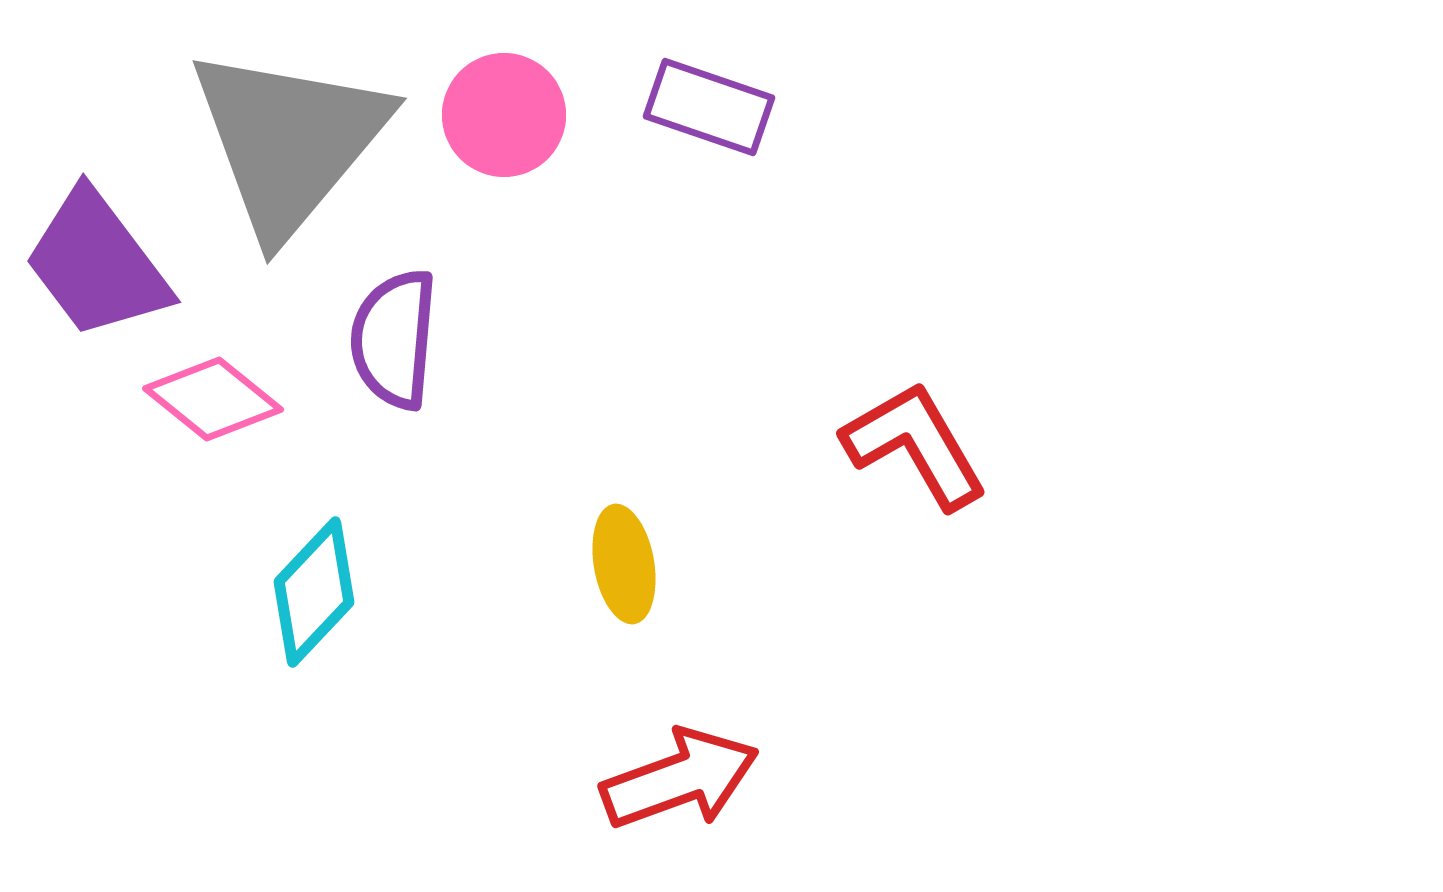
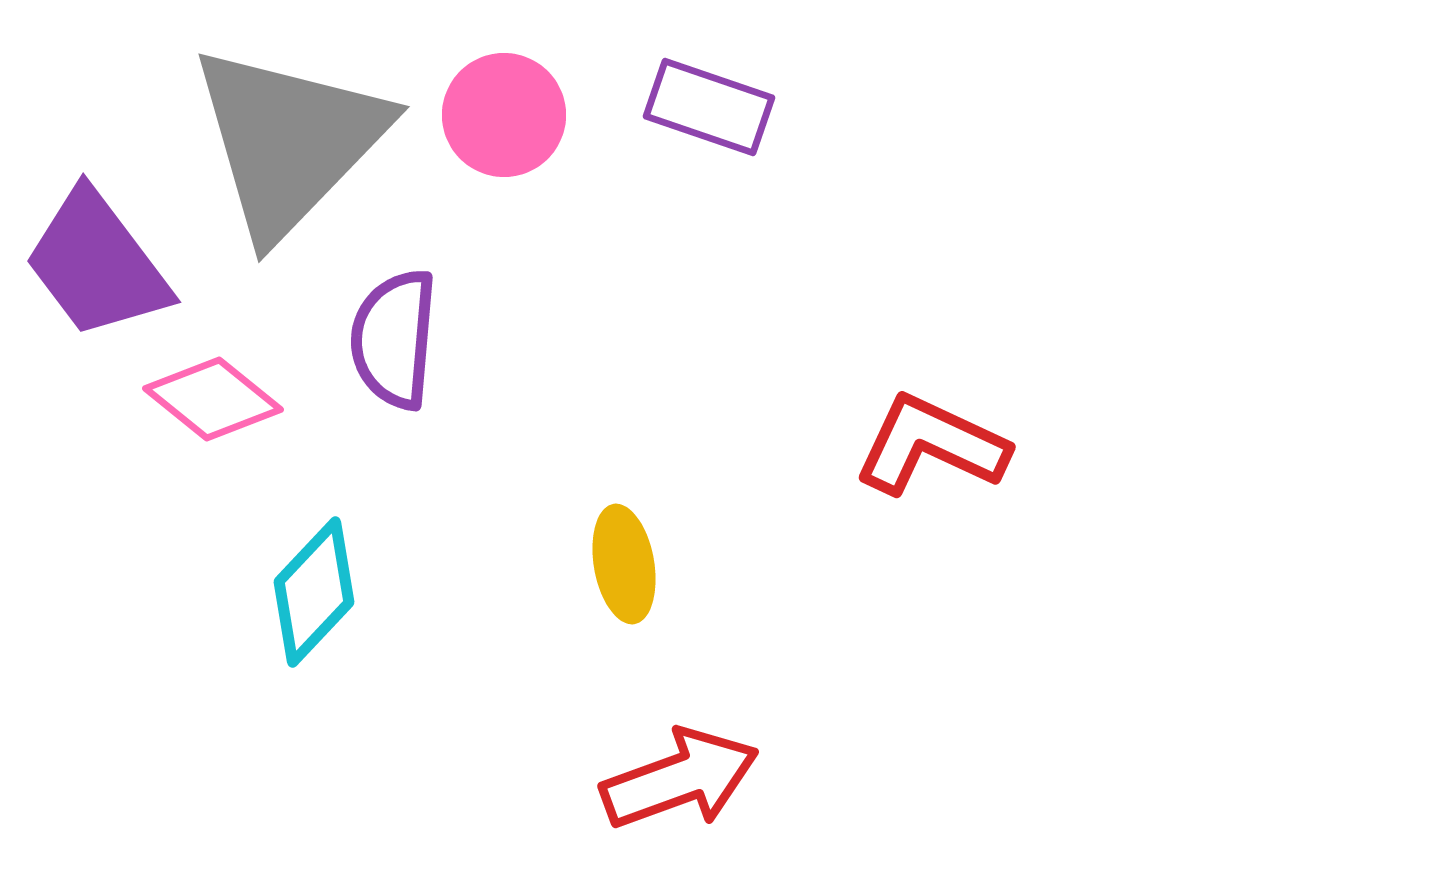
gray triangle: rotated 4 degrees clockwise
red L-shape: moved 16 px right; rotated 35 degrees counterclockwise
